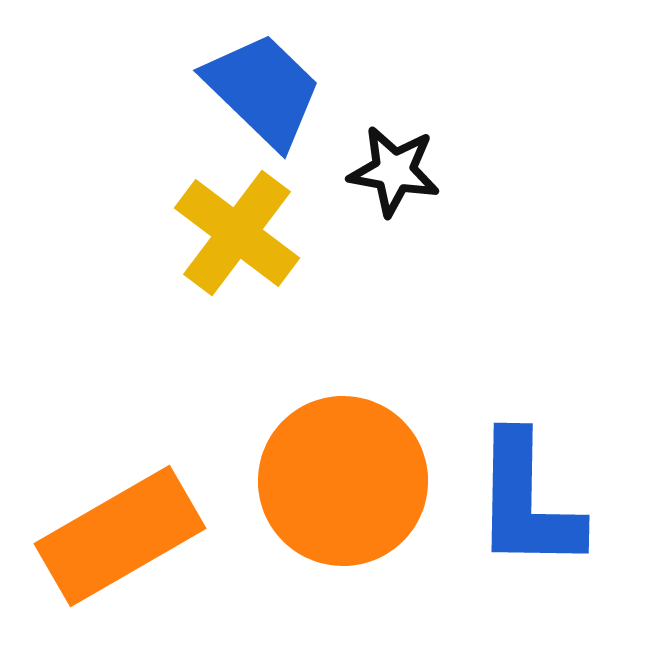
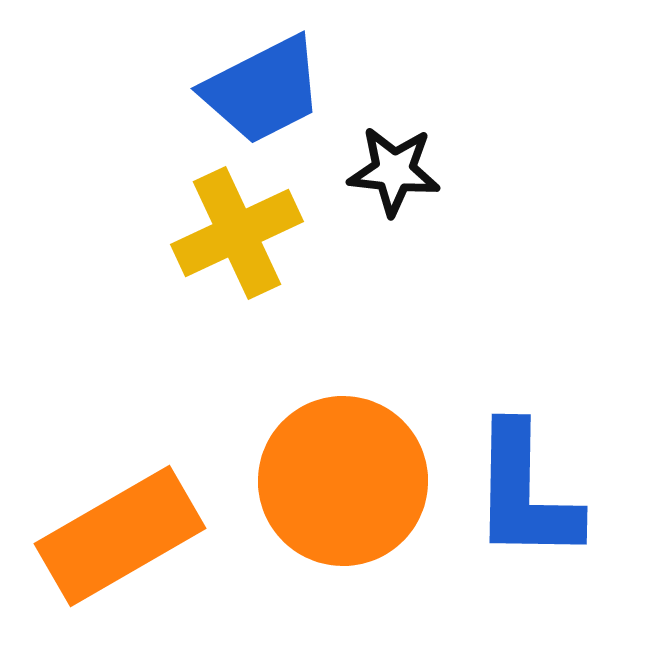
blue trapezoid: rotated 109 degrees clockwise
black star: rotated 4 degrees counterclockwise
yellow cross: rotated 28 degrees clockwise
blue L-shape: moved 2 px left, 9 px up
